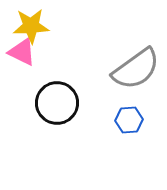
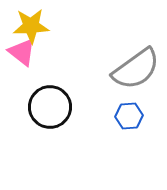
pink triangle: rotated 12 degrees clockwise
black circle: moved 7 px left, 4 px down
blue hexagon: moved 4 px up
